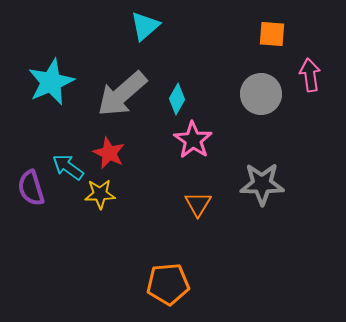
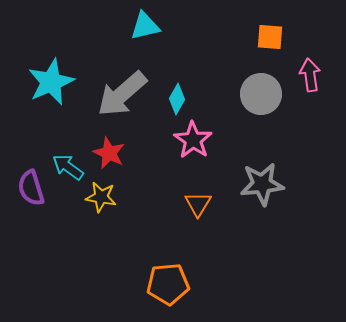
cyan triangle: rotated 28 degrees clockwise
orange square: moved 2 px left, 3 px down
gray star: rotated 6 degrees counterclockwise
yellow star: moved 1 px right, 3 px down; rotated 12 degrees clockwise
